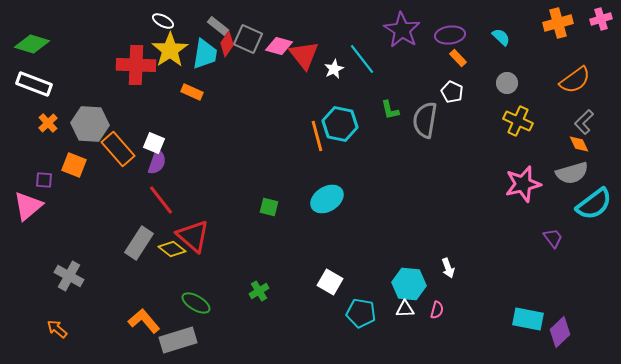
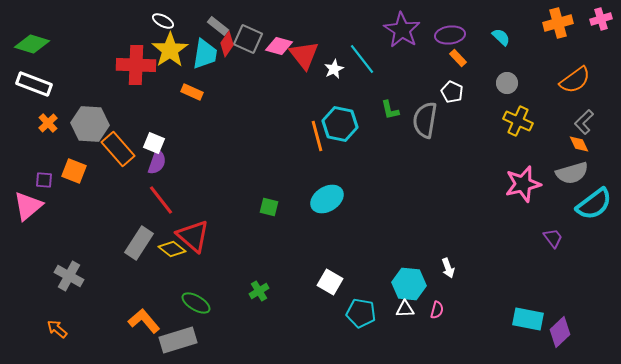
orange square at (74, 165): moved 6 px down
